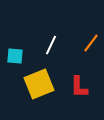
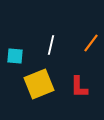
white line: rotated 12 degrees counterclockwise
